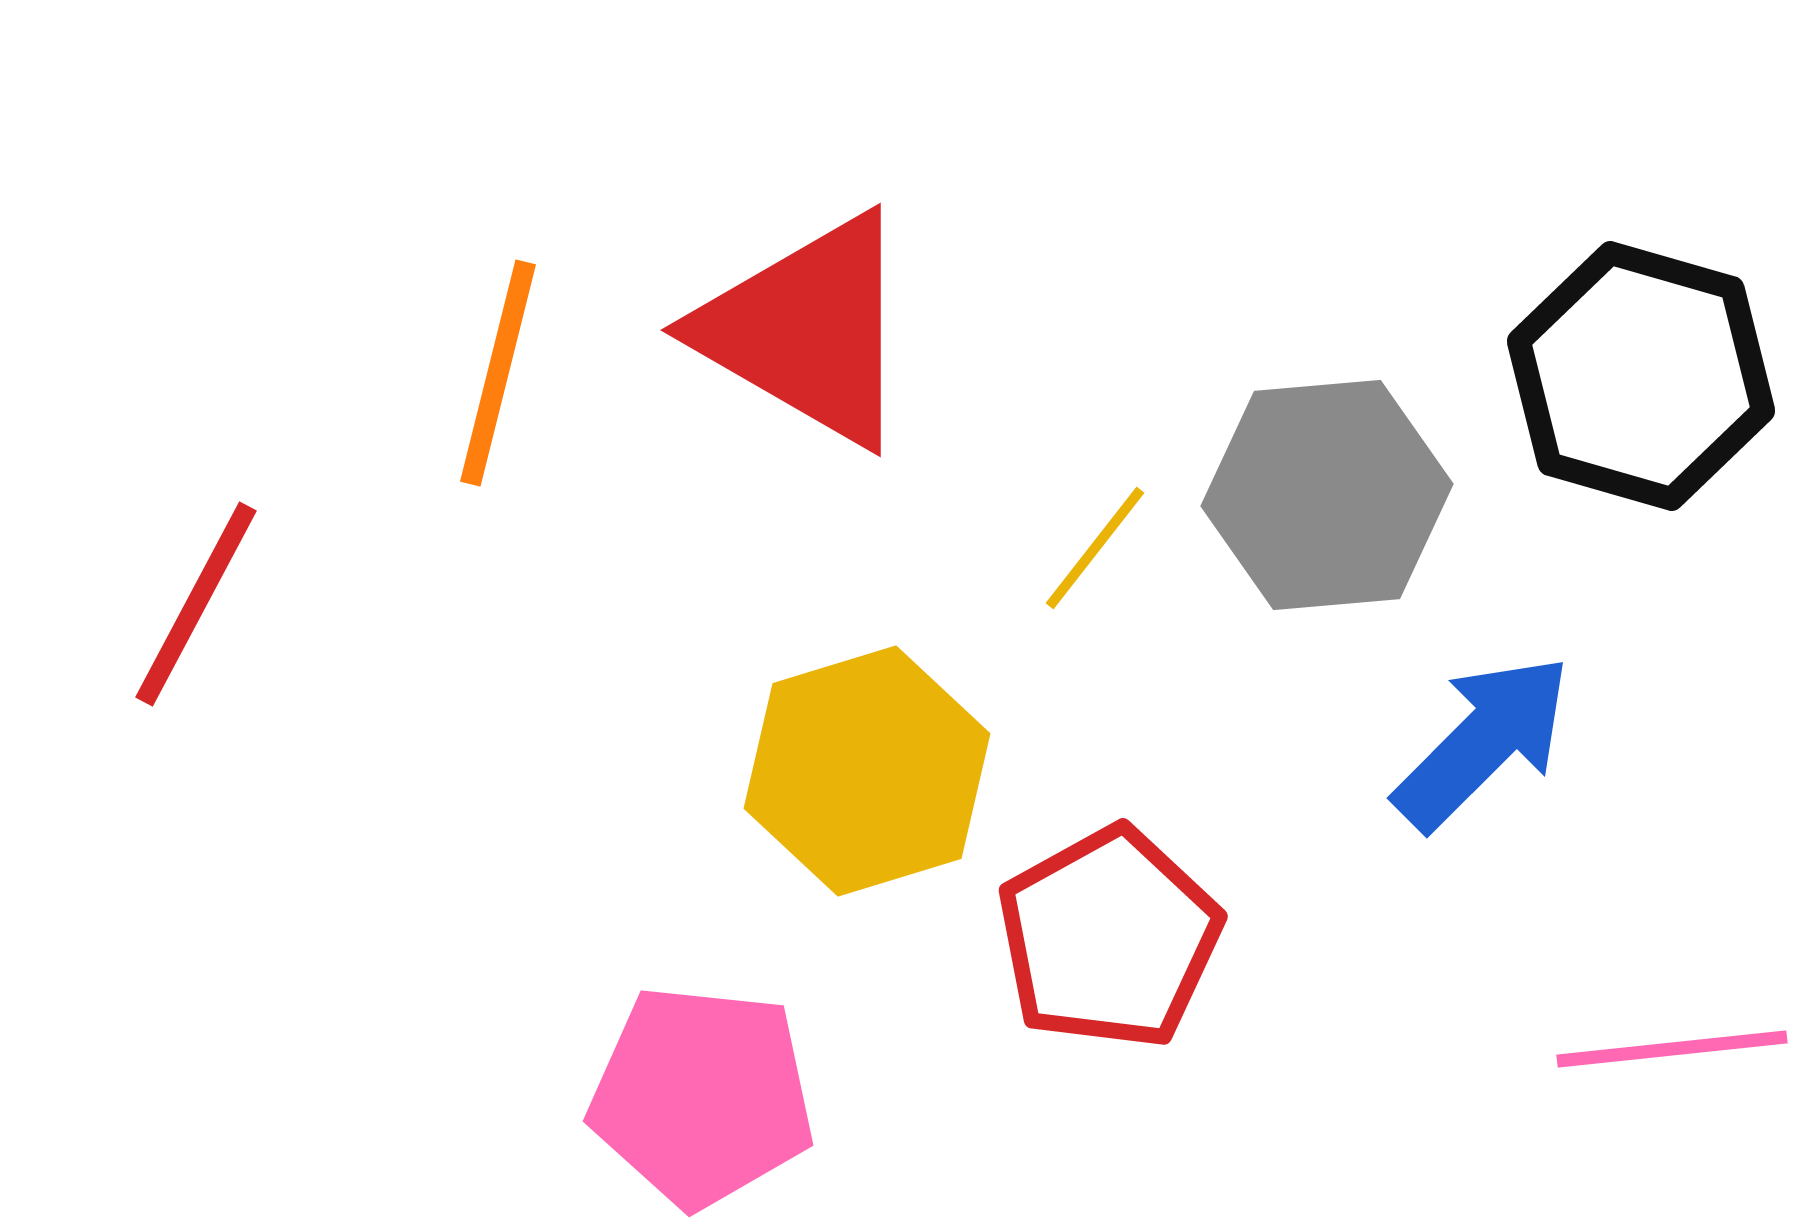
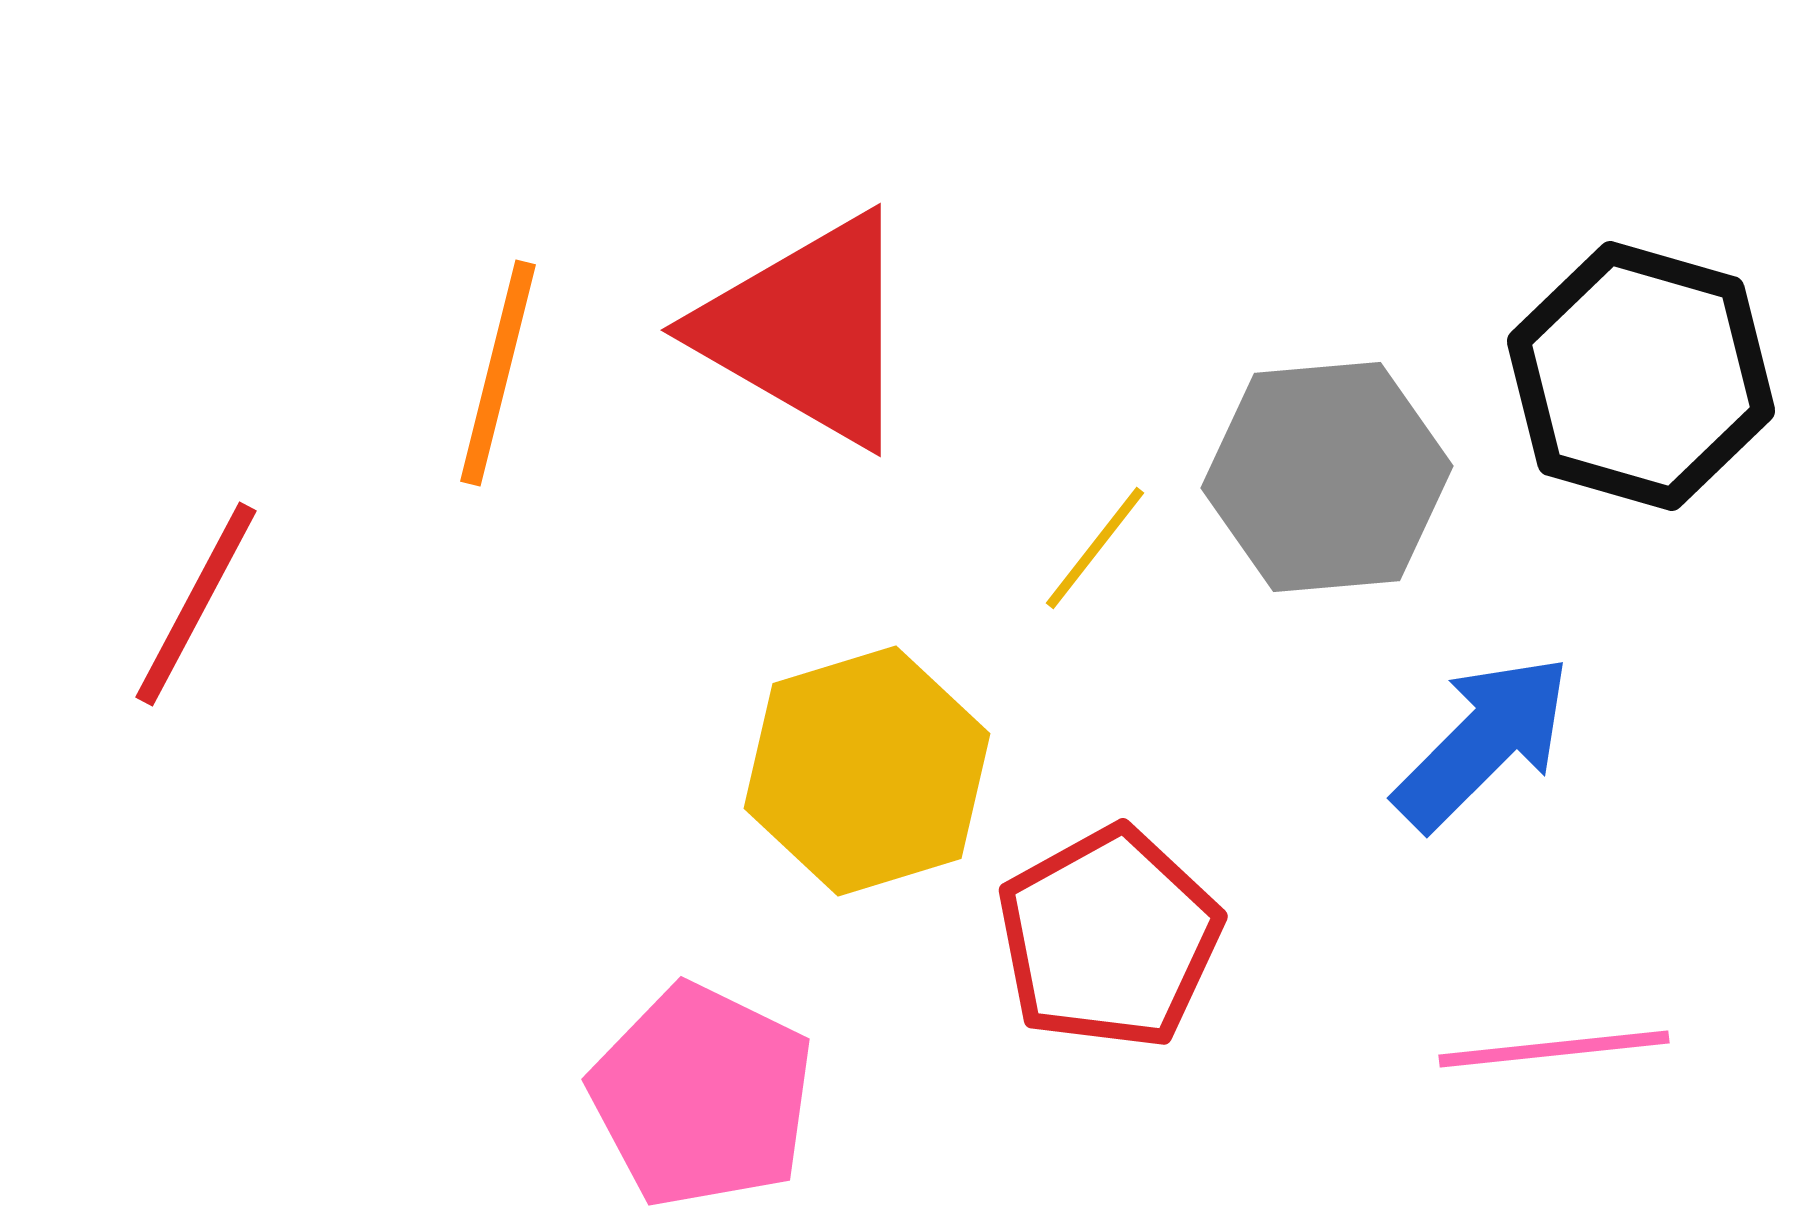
gray hexagon: moved 18 px up
pink line: moved 118 px left
pink pentagon: rotated 20 degrees clockwise
